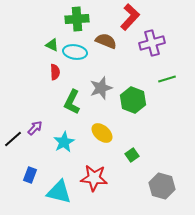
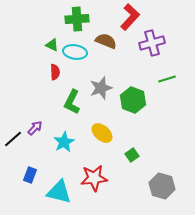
red star: rotated 12 degrees counterclockwise
